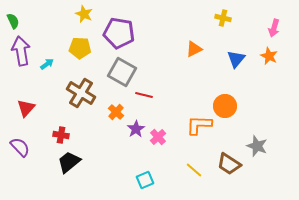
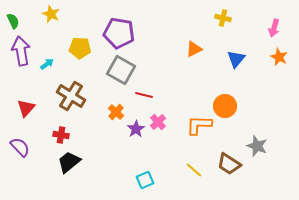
yellow star: moved 33 px left
orange star: moved 10 px right, 1 px down
gray square: moved 1 px left, 2 px up
brown cross: moved 10 px left, 3 px down
pink cross: moved 15 px up
